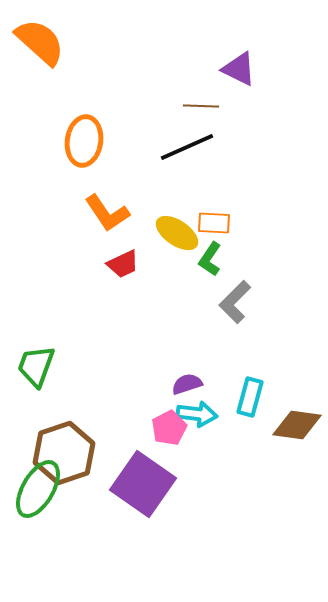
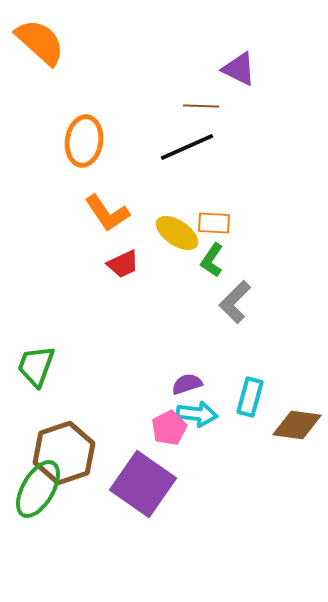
green L-shape: moved 2 px right, 1 px down
